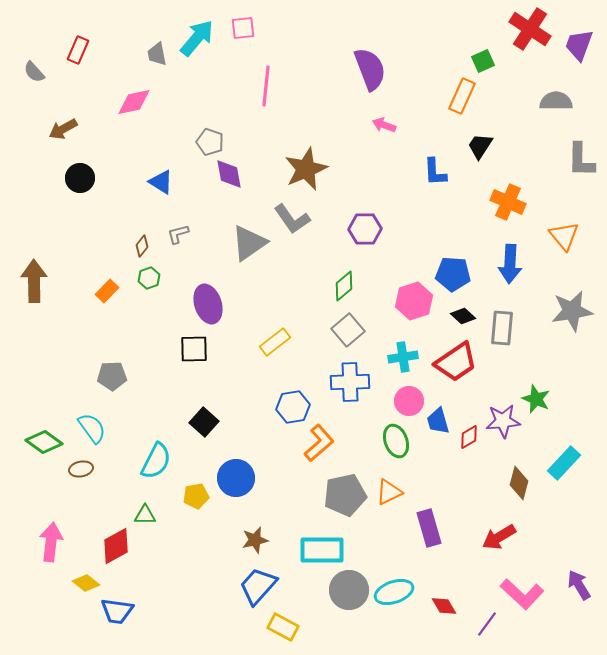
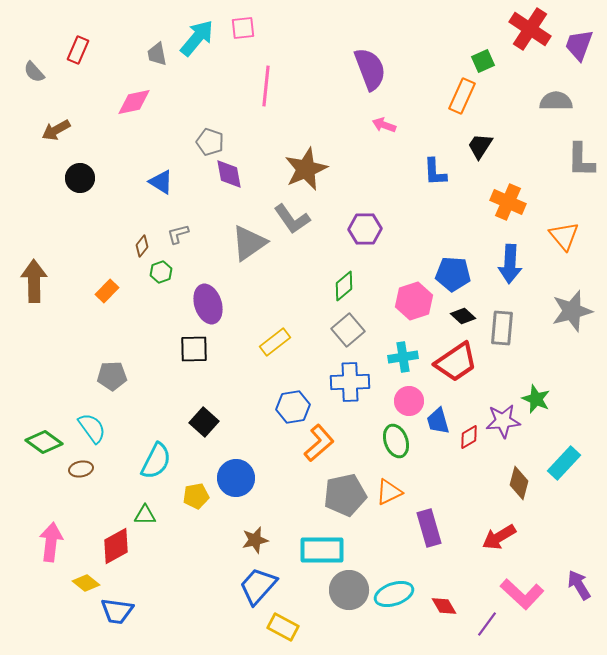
brown arrow at (63, 129): moved 7 px left, 1 px down
green hexagon at (149, 278): moved 12 px right, 6 px up
gray star at (572, 311): rotated 6 degrees counterclockwise
cyan ellipse at (394, 592): moved 2 px down
